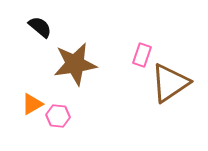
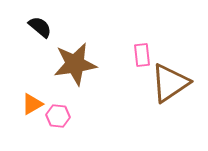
pink rectangle: rotated 25 degrees counterclockwise
